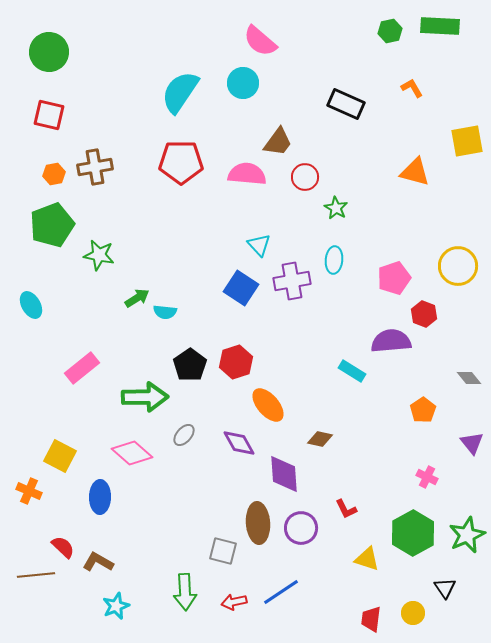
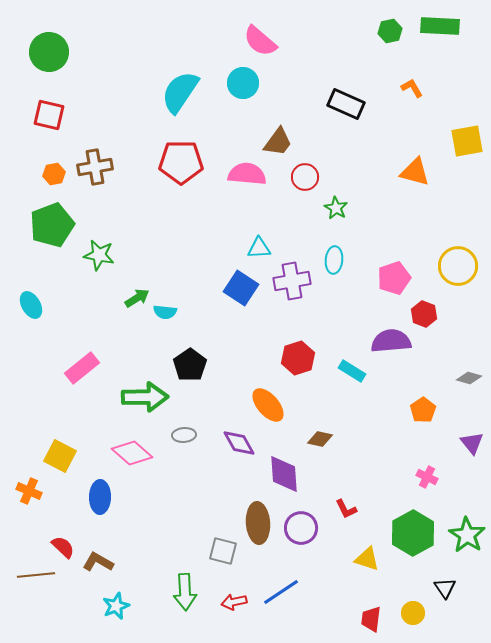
cyan triangle at (259, 245): moved 3 px down; rotated 50 degrees counterclockwise
red hexagon at (236, 362): moved 62 px right, 4 px up
gray diamond at (469, 378): rotated 35 degrees counterclockwise
gray ellipse at (184, 435): rotated 45 degrees clockwise
green star at (467, 535): rotated 15 degrees counterclockwise
